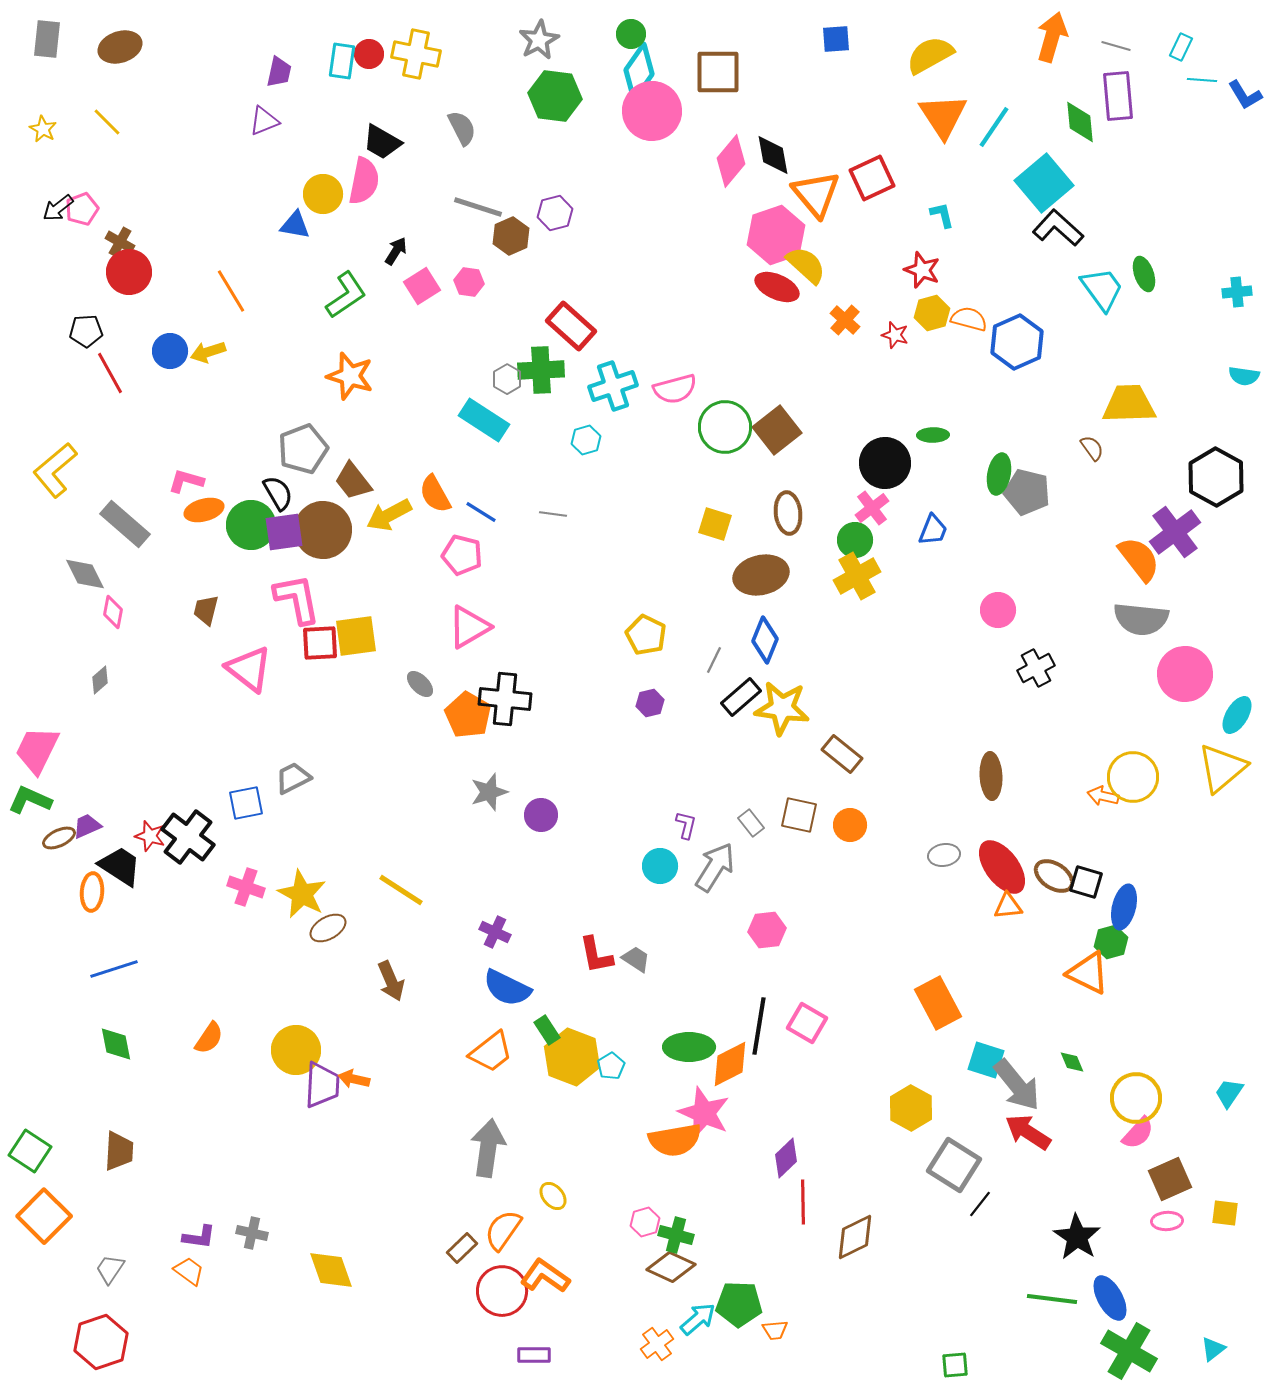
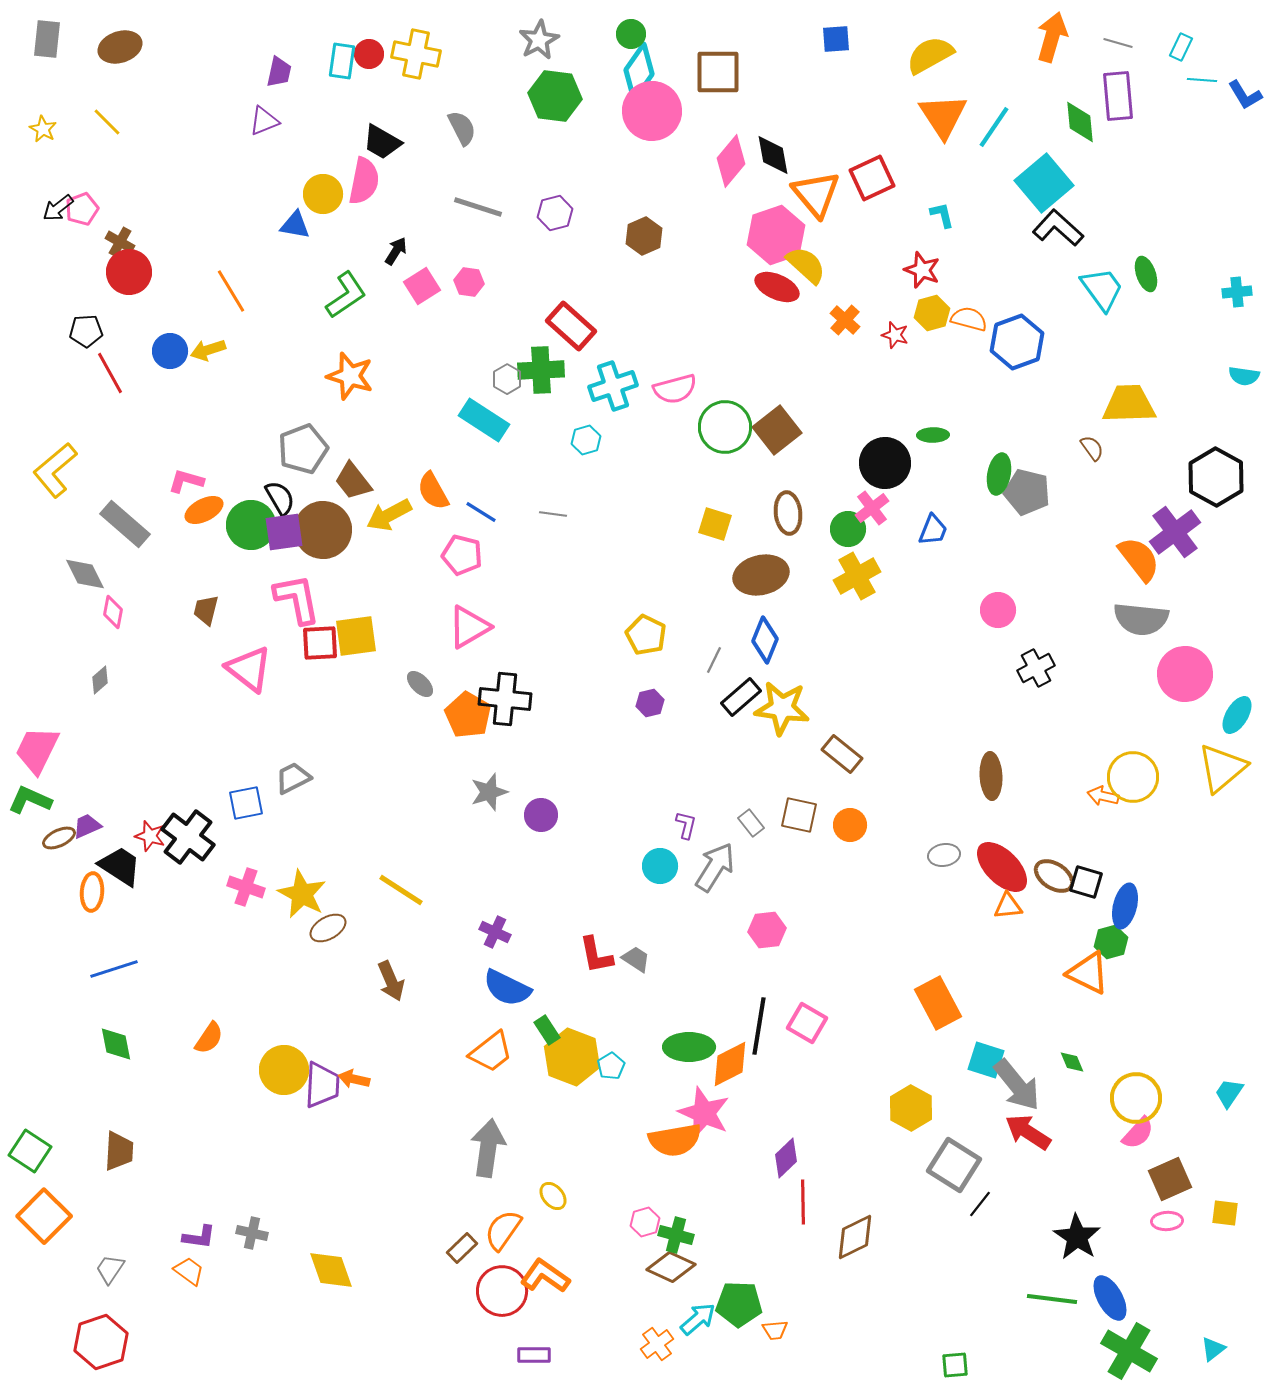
gray line at (1116, 46): moved 2 px right, 3 px up
brown hexagon at (511, 236): moved 133 px right
green ellipse at (1144, 274): moved 2 px right
blue hexagon at (1017, 342): rotated 4 degrees clockwise
yellow arrow at (208, 352): moved 2 px up
black semicircle at (278, 493): moved 2 px right, 5 px down
orange semicircle at (435, 494): moved 2 px left, 3 px up
orange ellipse at (204, 510): rotated 12 degrees counterclockwise
green circle at (855, 540): moved 7 px left, 11 px up
red ellipse at (1002, 867): rotated 8 degrees counterclockwise
blue ellipse at (1124, 907): moved 1 px right, 1 px up
yellow circle at (296, 1050): moved 12 px left, 20 px down
